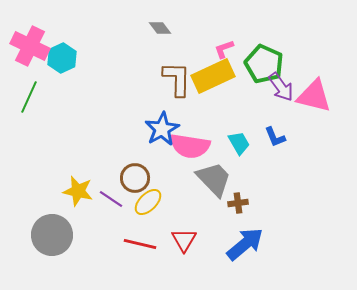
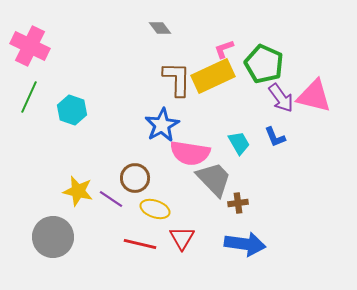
cyan hexagon: moved 10 px right, 52 px down; rotated 16 degrees counterclockwise
purple arrow: moved 11 px down
blue star: moved 4 px up
pink semicircle: moved 7 px down
yellow ellipse: moved 7 px right, 7 px down; rotated 64 degrees clockwise
gray circle: moved 1 px right, 2 px down
red triangle: moved 2 px left, 2 px up
blue arrow: rotated 48 degrees clockwise
